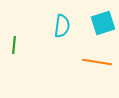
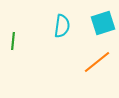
green line: moved 1 px left, 4 px up
orange line: rotated 48 degrees counterclockwise
